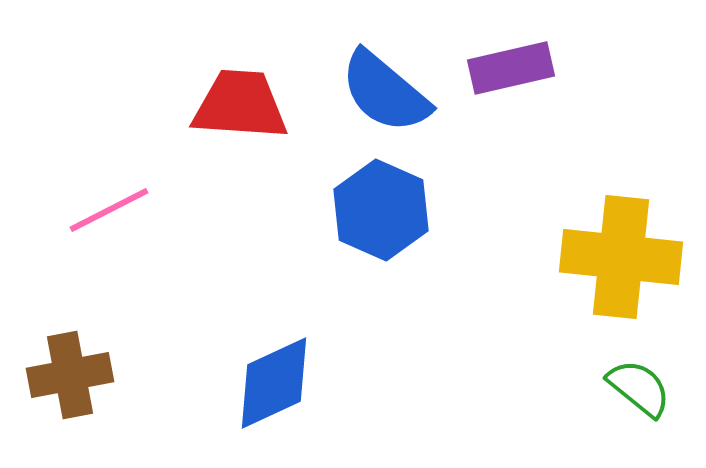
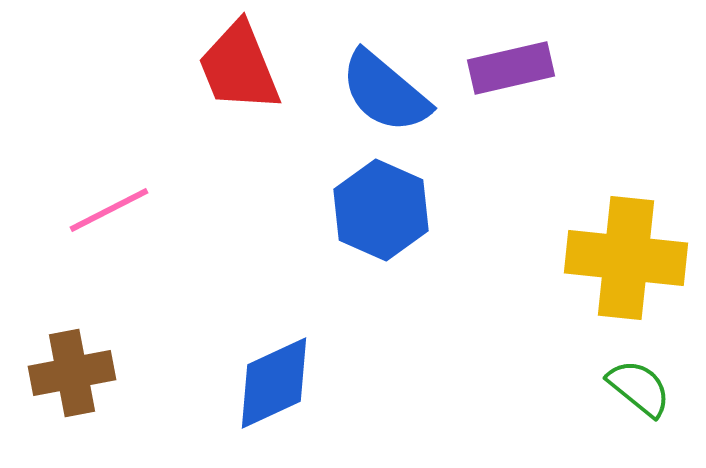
red trapezoid: moved 1 px left, 38 px up; rotated 116 degrees counterclockwise
yellow cross: moved 5 px right, 1 px down
brown cross: moved 2 px right, 2 px up
